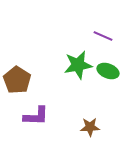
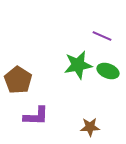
purple line: moved 1 px left
brown pentagon: moved 1 px right
